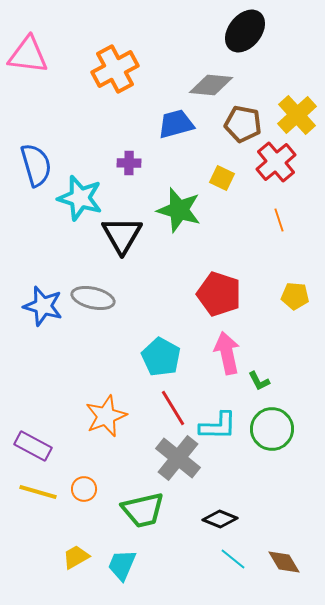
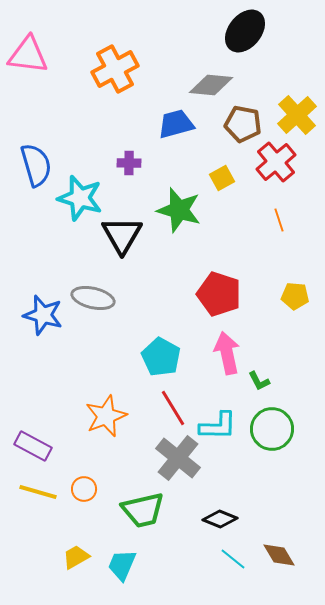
yellow square: rotated 35 degrees clockwise
blue star: moved 9 px down
brown diamond: moved 5 px left, 7 px up
